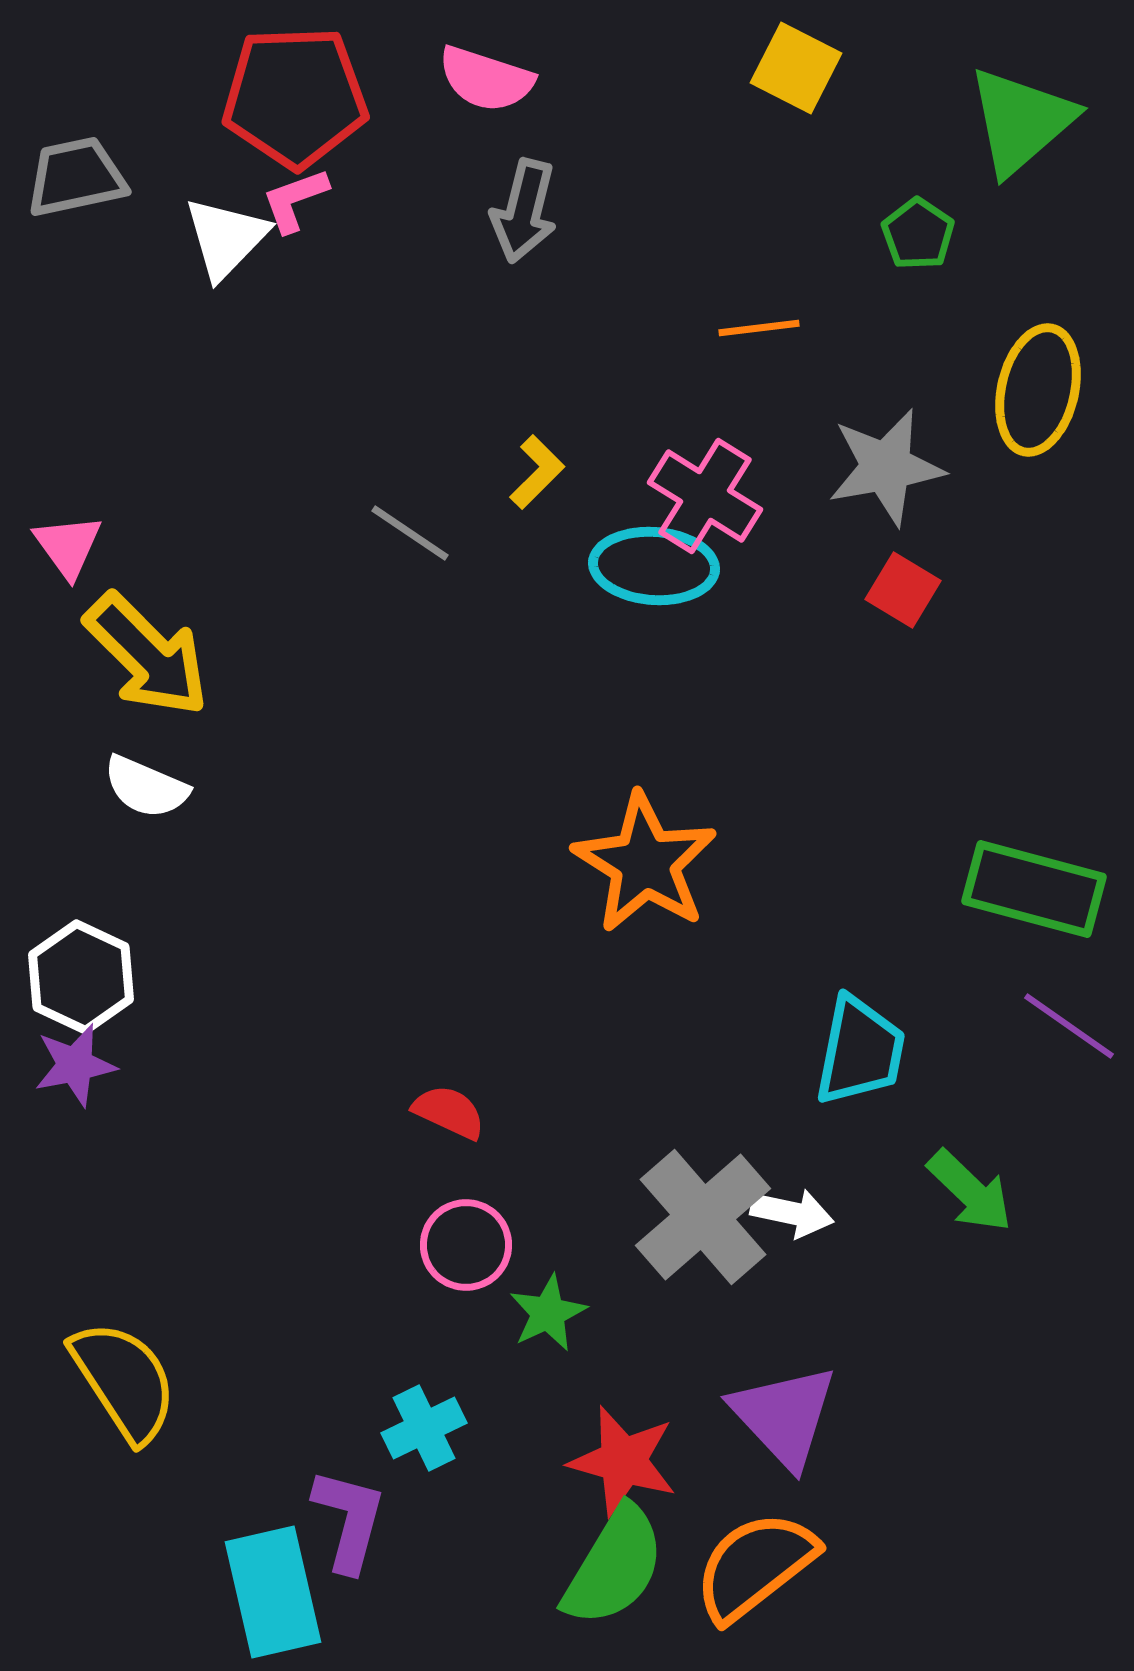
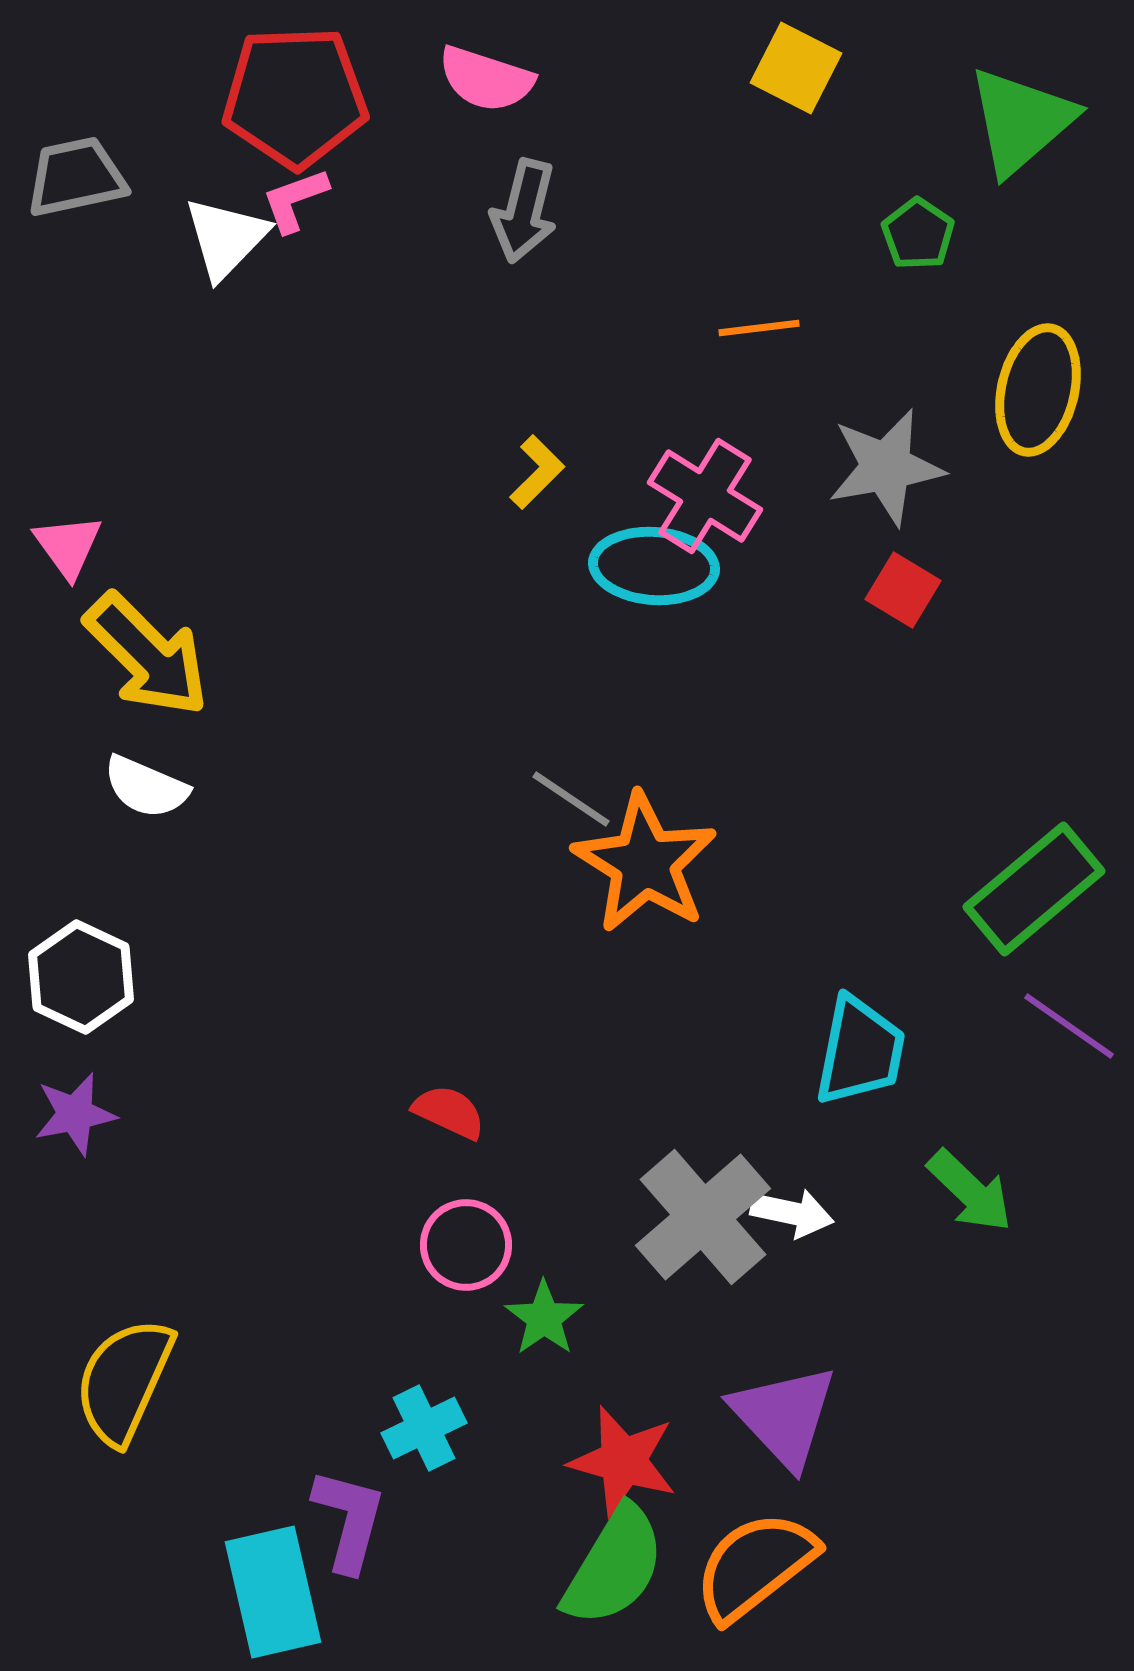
gray line: moved 161 px right, 266 px down
green rectangle: rotated 55 degrees counterclockwise
purple star: moved 49 px down
green star: moved 4 px left, 5 px down; rotated 10 degrees counterclockwise
yellow semicircle: rotated 123 degrees counterclockwise
